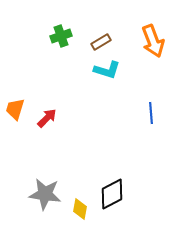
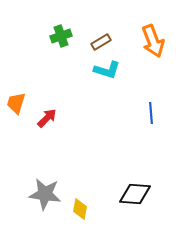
orange trapezoid: moved 1 px right, 6 px up
black diamond: moved 23 px right; rotated 32 degrees clockwise
